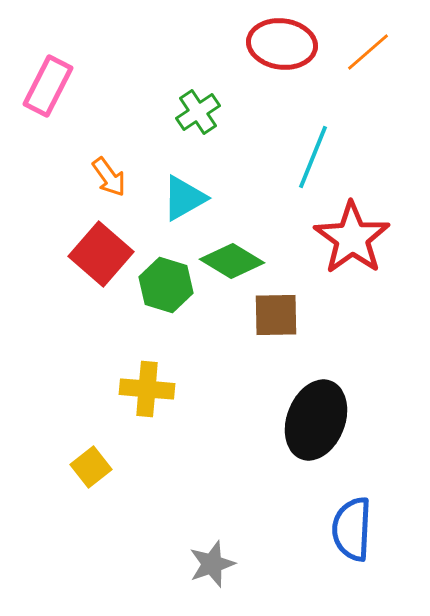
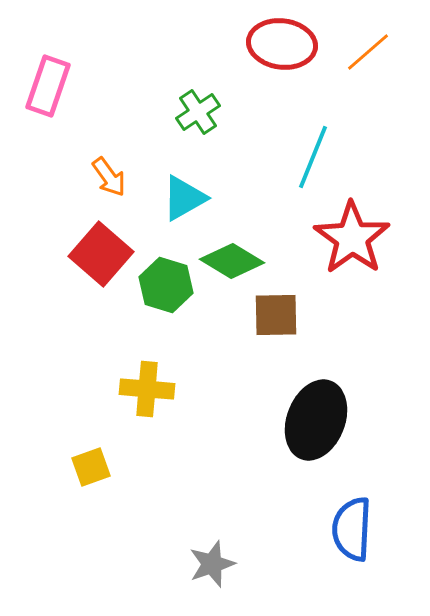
pink rectangle: rotated 8 degrees counterclockwise
yellow square: rotated 18 degrees clockwise
